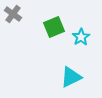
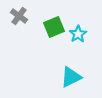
gray cross: moved 6 px right, 2 px down
cyan star: moved 3 px left, 3 px up
